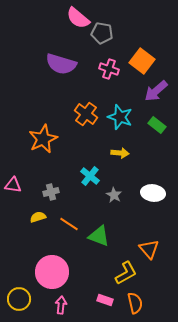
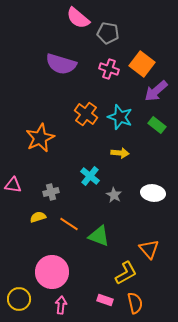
gray pentagon: moved 6 px right
orange square: moved 3 px down
orange star: moved 3 px left, 1 px up
